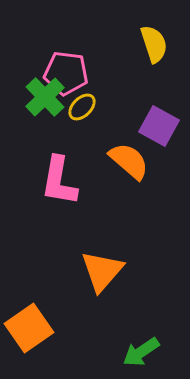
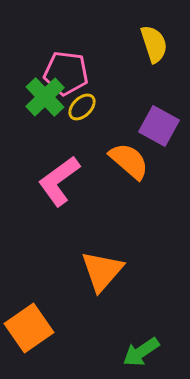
pink L-shape: rotated 44 degrees clockwise
